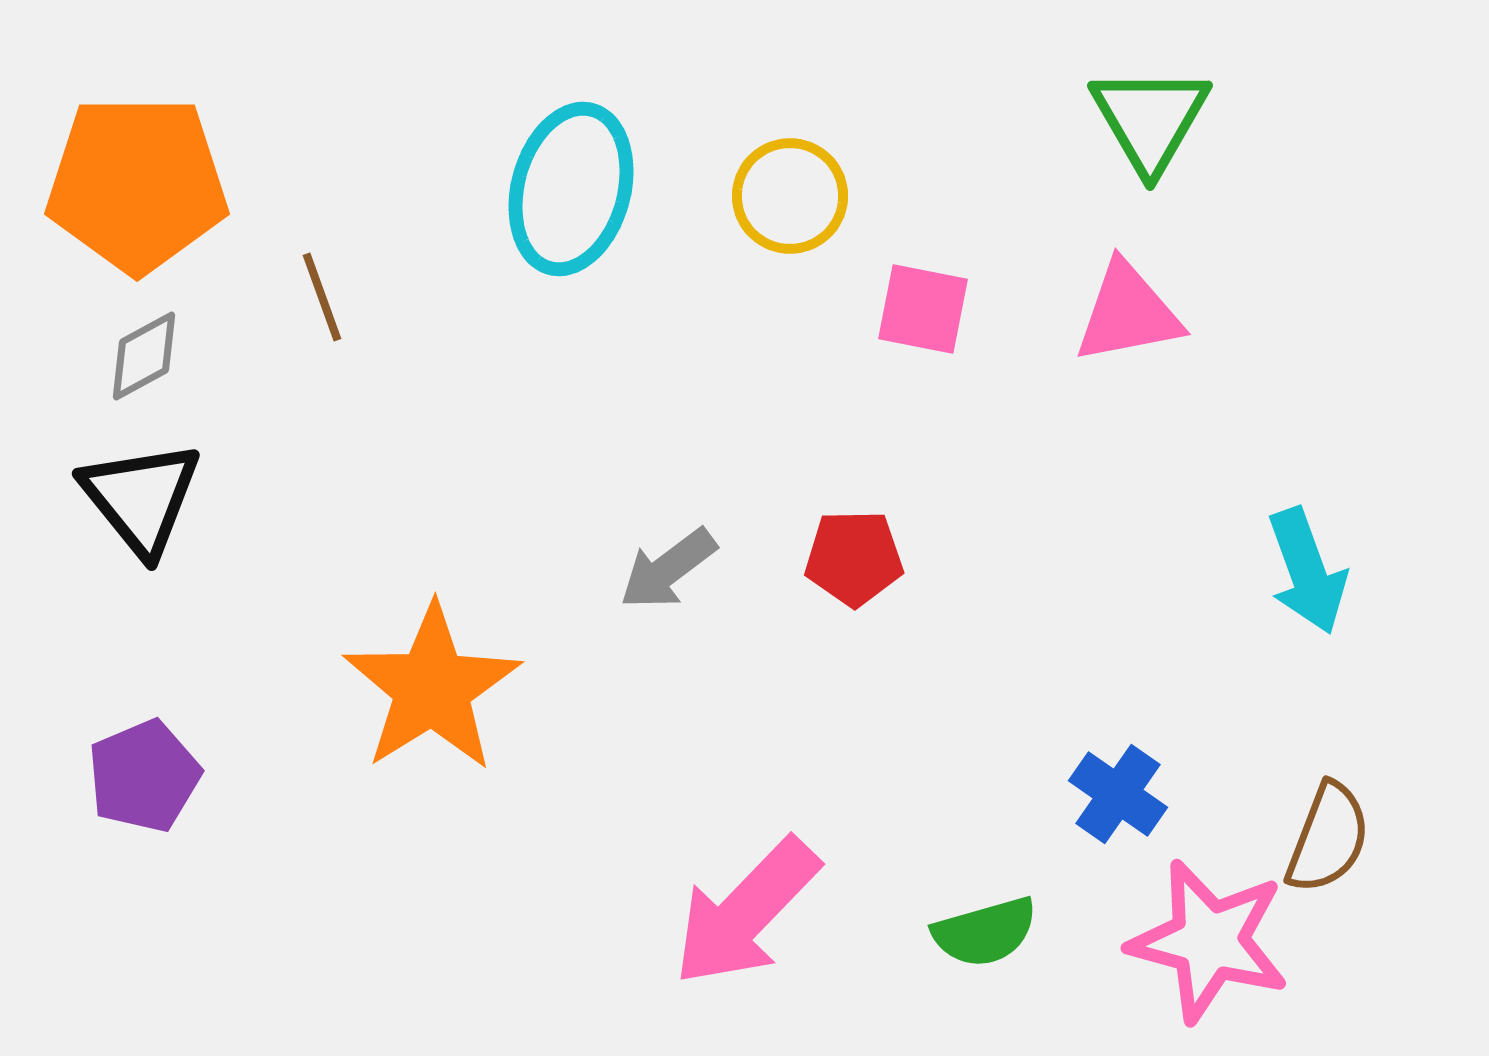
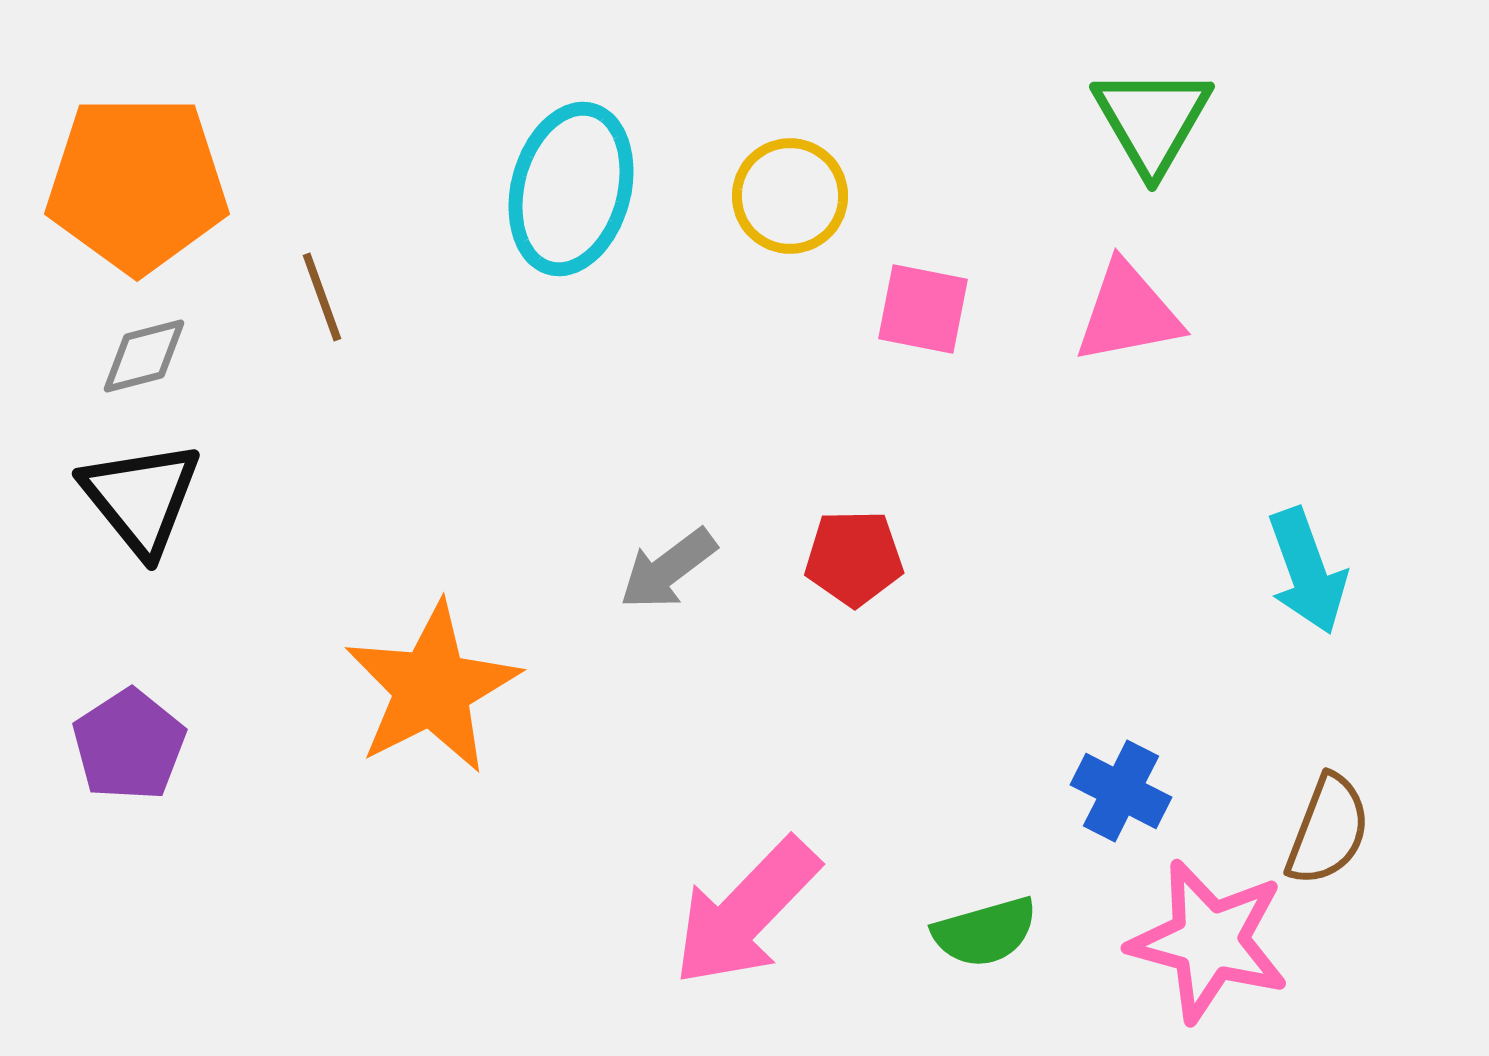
green triangle: moved 2 px right, 1 px down
gray diamond: rotated 14 degrees clockwise
orange star: rotated 5 degrees clockwise
purple pentagon: moved 15 px left, 31 px up; rotated 10 degrees counterclockwise
blue cross: moved 3 px right, 3 px up; rotated 8 degrees counterclockwise
brown semicircle: moved 8 px up
